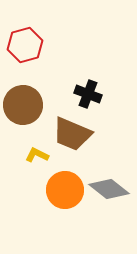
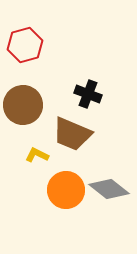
orange circle: moved 1 px right
